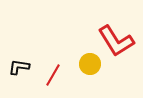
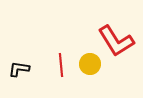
black L-shape: moved 2 px down
red line: moved 8 px right, 10 px up; rotated 35 degrees counterclockwise
